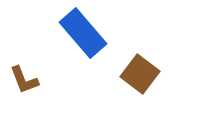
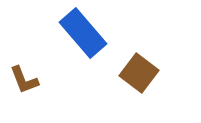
brown square: moved 1 px left, 1 px up
